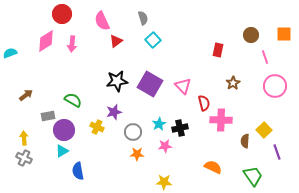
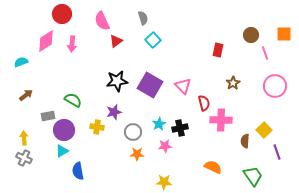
cyan semicircle: moved 11 px right, 9 px down
pink line: moved 4 px up
purple square: moved 1 px down
yellow cross: rotated 16 degrees counterclockwise
